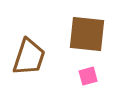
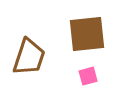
brown square: rotated 12 degrees counterclockwise
